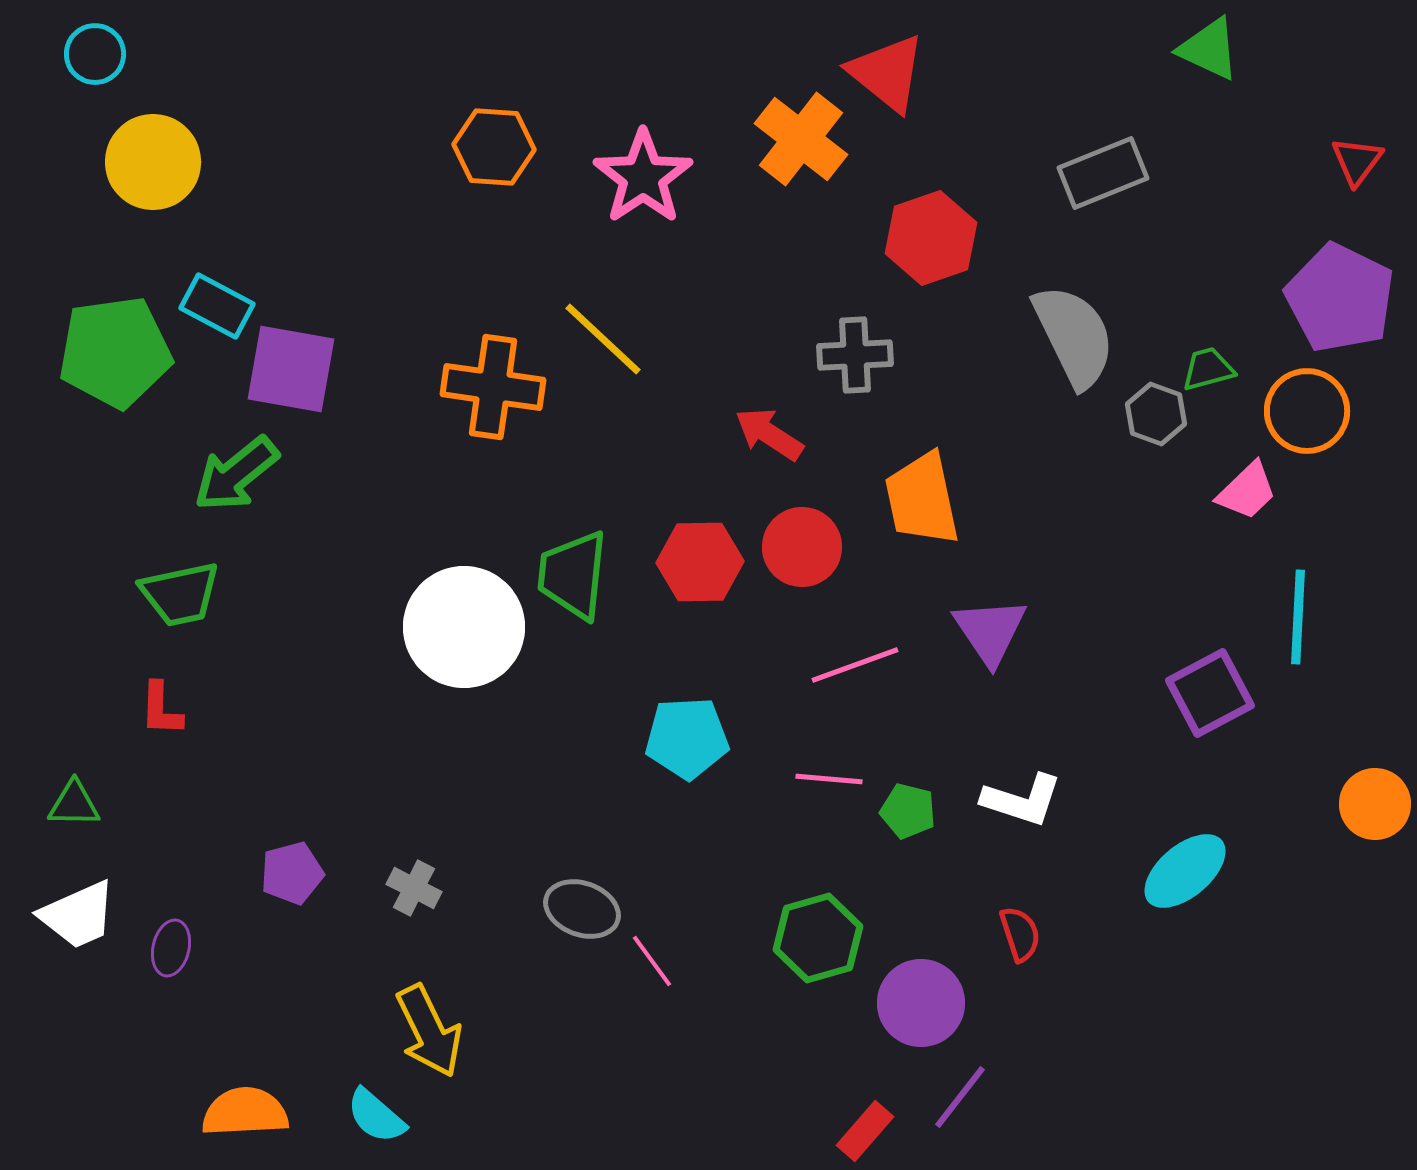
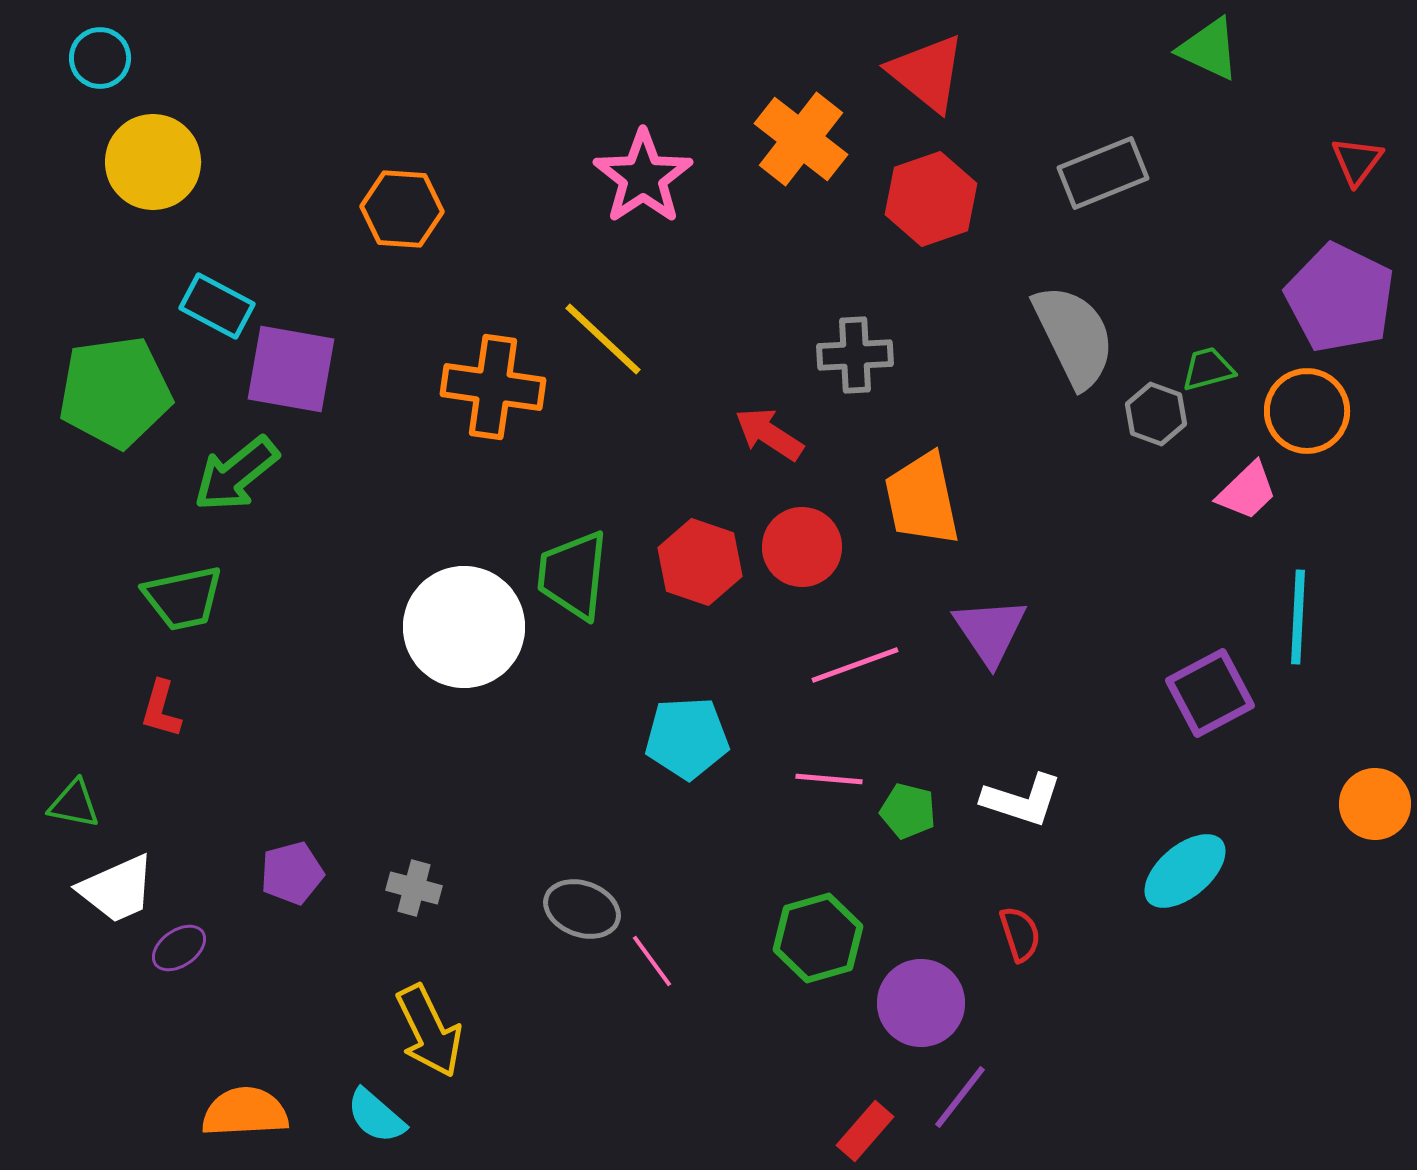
cyan circle at (95, 54): moved 5 px right, 4 px down
red triangle at (887, 73): moved 40 px right
orange hexagon at (494, 147): moved 92 px left, 62 px down
red hexagon at (931, 238): moved 39 px up
green pentagon at (115, 352): moved 40 px down
red hexagon at (700, 562): rotated 20 degrees clockwise
green trapezoid at (180, 594): moved 3 px right, 4 px down
red L-shape at (161, 709): rotated 14 degrees clockwise
green triangle at (74, 804): rotated 10 degrees clockwise
gray cross at (414, 888): rotated 12 degrees counterclockwise
white trapezoid at (78, 915): moved 39 px right, 26 px up
purple ellipse at (171, 948): moved 8 px right; rotated 42 degrees clockwise
